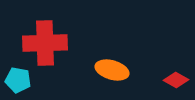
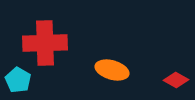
cyan pentagon: rotated 20 degrees clockwise
